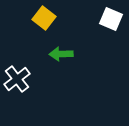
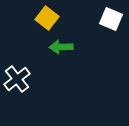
yellow square: moved 3 px right
green arrow: moved 7 px up
